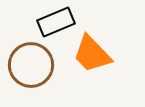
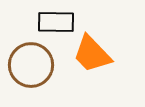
black rectangle: rotated 24 degrees clockwise
